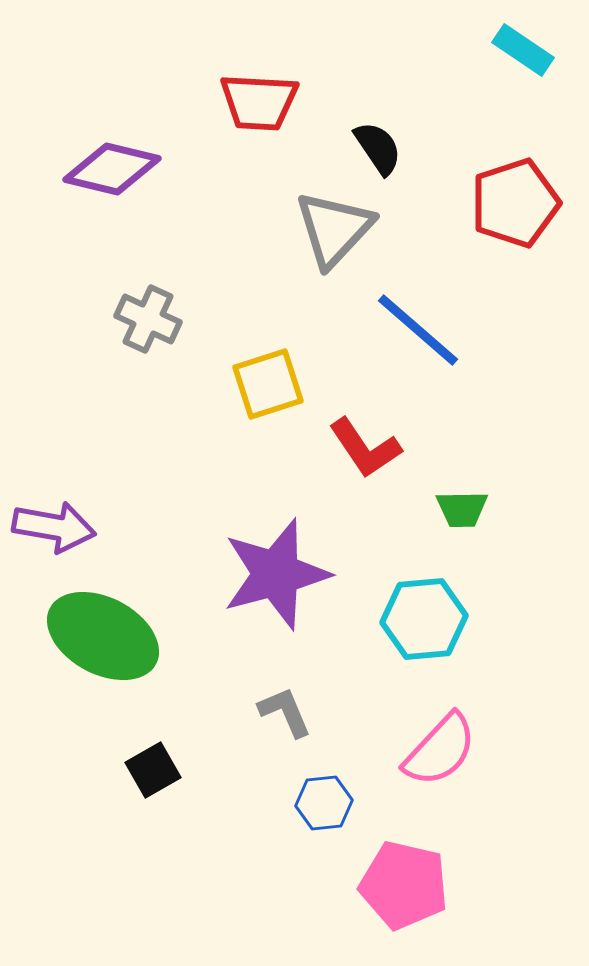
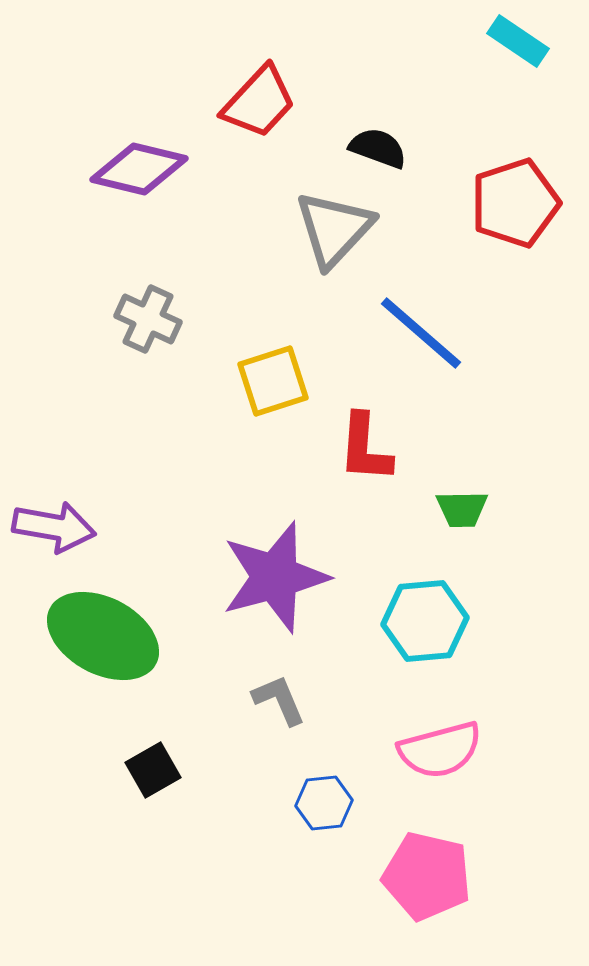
cyan rectangle: moved 5 px left, 9 px up
red trapezoid: rotated 50 degrees counterclockwise
black semicircle: rotated 36 degrees counterclockwise
purple diamond: moved 27 px right
blue line: moved 3 px right, 3 px down
yellow square: moved 5 px right, 3 px up
red L-shape: rotated 38 degrees clockwise
purple star: moved 1 px left, 3 px down
cyan hexagon: moved 1 px right, 2 px down
gray L-shape: moved 6 px left, 12 px up
pink semicircle: rotated 32 degrees clockwise
pink pentagon: moved 23 px right, 9 px up
